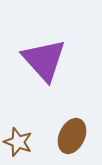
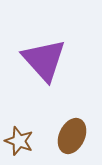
brown star: moved 1 px right, 1 px up
